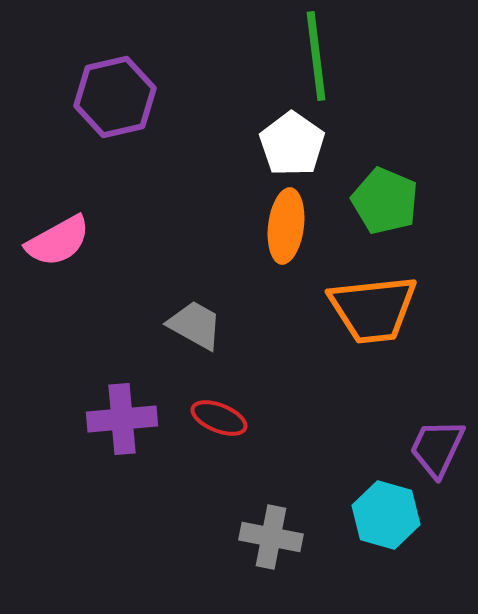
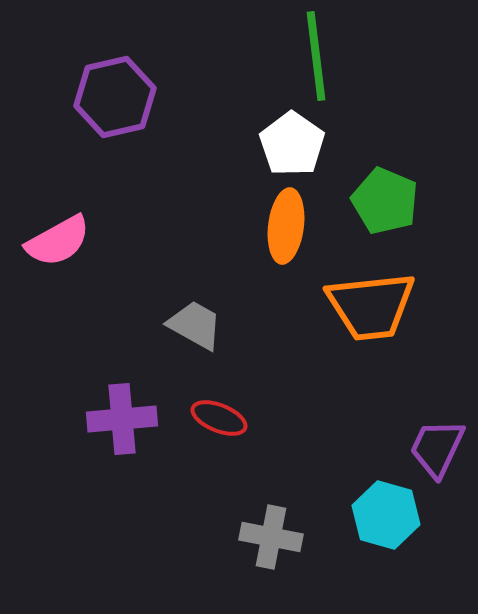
orange trapezoid: moved 2 px left, 3 px up
